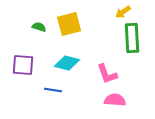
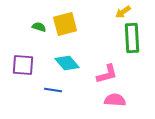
yellow square: moved 4 px left
cyan diamond: rotated 35 degrees clockwise
pink L-shape: rotated 85 degrees counterclockwise
